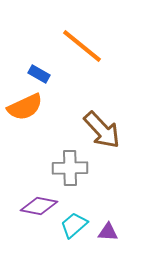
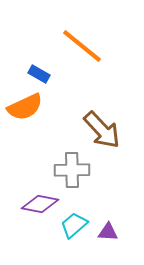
gray cross: moved 2 px right, 2 px down
purple diamond: moved 1 px right, 2 px up
